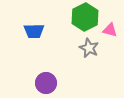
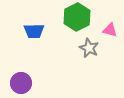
green hexagon: moved 8 px left
purple circle: moved 25 px left
